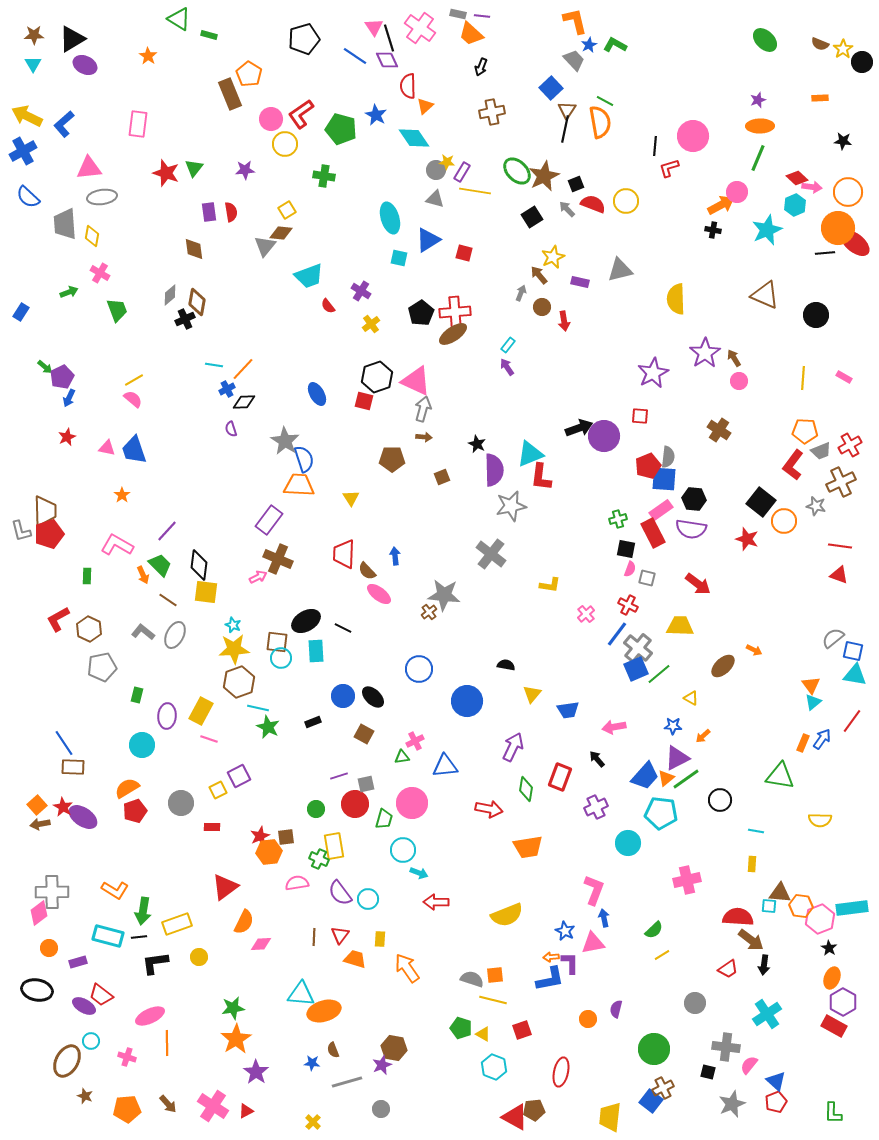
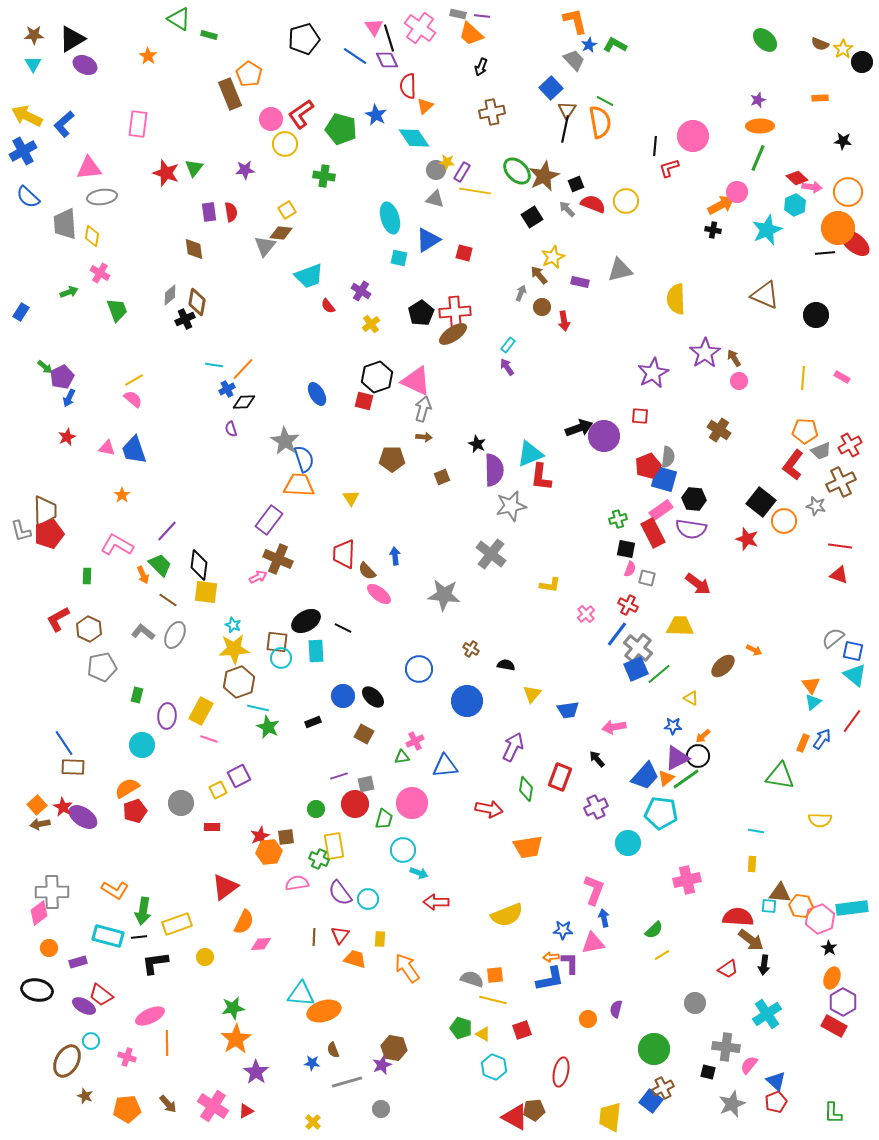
pink rectangle at (844, 377): moved 2 px left
blue square at (664, 479): rotated 12 degrees clockwise
brown cross at (429, 612): moved 42 px right, 37 px down; rotated 21 degrees counterclockwise
cyan triangle at (855, 675): rotated 30 degrees clockwise
black circle at (720, 800): moved 22 px left, 44 px up
blue star at (565, 931): moved 2 px left, 1 px up; rotated 24 degrees counterclockwise
yellow circle at (199, 957): moved 6 px right
